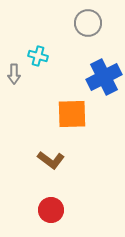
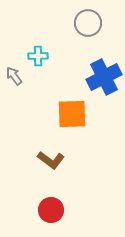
cyan cross: rotated 18 degrees counterclockwise
gray arrow: moved 2 px down; rotated 144 degrees clockwise
